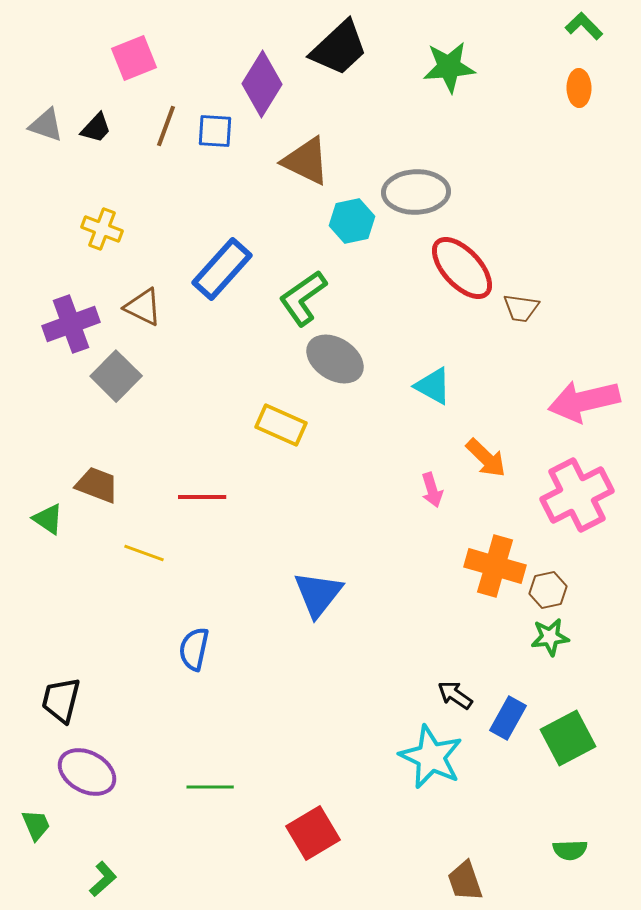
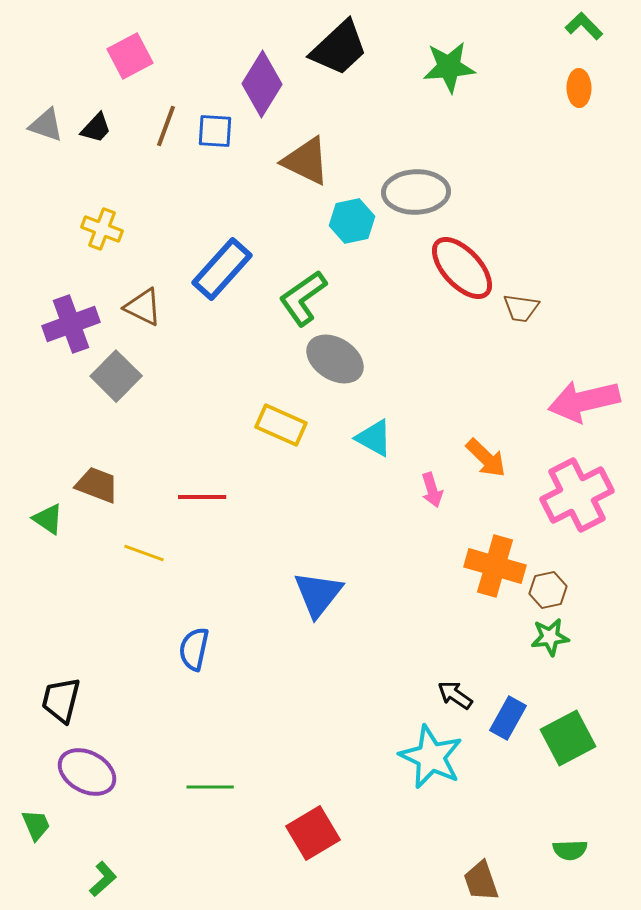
pink square at (134, 58): moved 4 px left, 2 px up; rotated 6 degrees counterclockwise
cyan triangle at (433, 386): moved 59 px left, 52 px down
brown trapezoid at (465, 881): moved 16 px right
